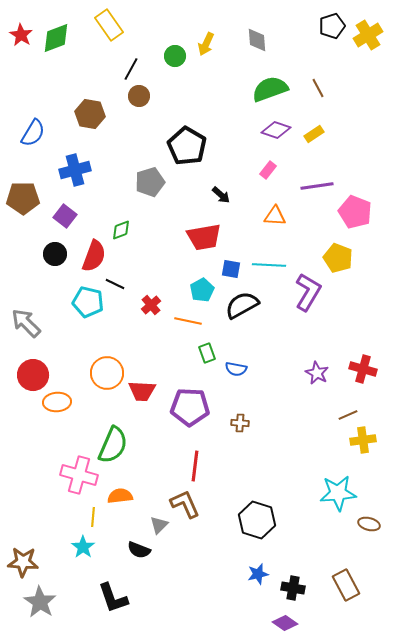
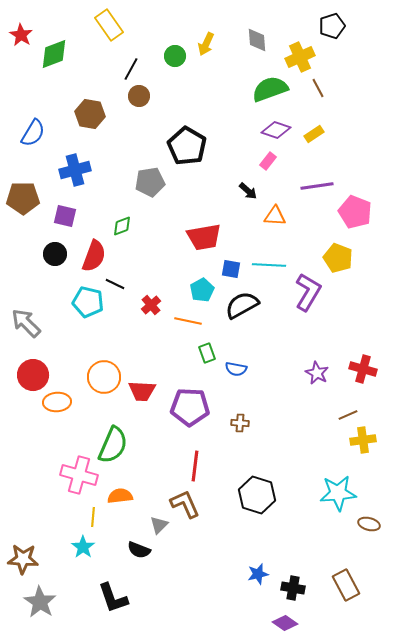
yellow cross at (368, 35): moved 68 px left, 22 px down; rotated 8 degrees clockwise
green diamond at (56, 38): moved 2 px left, 16 px down
pink rectangle at (268, 170): moved 9 px up
gray pentagon at (150, 182): rotated 8 degrees clockwise
black arrow at (221, 195): moved 27 px right, 4 px up
purple square at (65, 216): rotated 25 degrees counterclockwise
green diamond at (121, 230): moved 1 px right, 4 px up
orange circle at (107, 373): moved 3 px left, 4 px down
black hexagon at (257, 520): moved 25 px up
brown star at (23, 562): moved 3 px up
